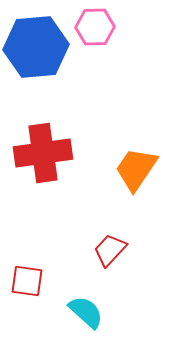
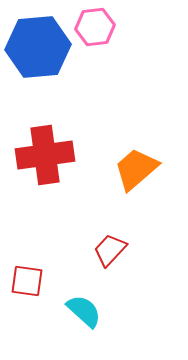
pink hexagon: rotated 6 degrees counterclockwise
blue hexagon: moved 2 px right
red cross: moved 2 px right, 2 px down
orange trapezoid: rotated 15 degrees clockwise
cyan semicircle: moved 2 px left, 1 px up
